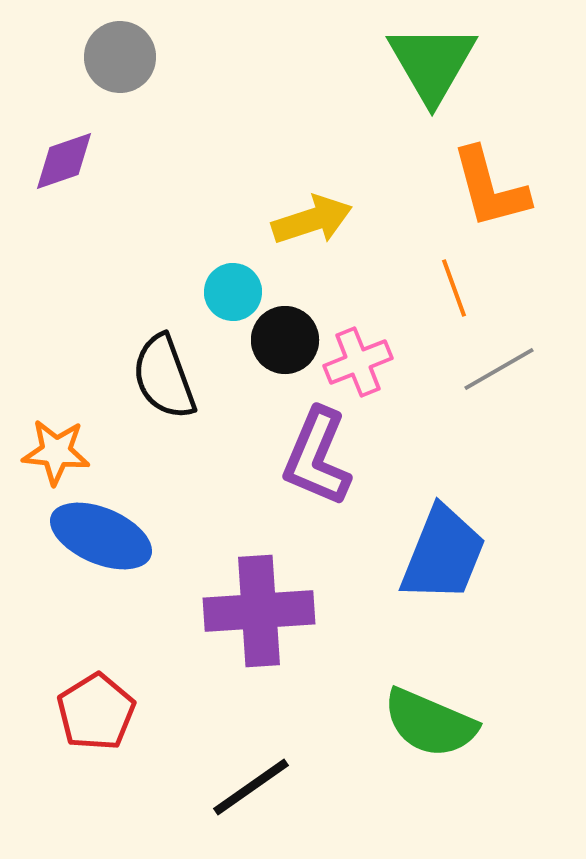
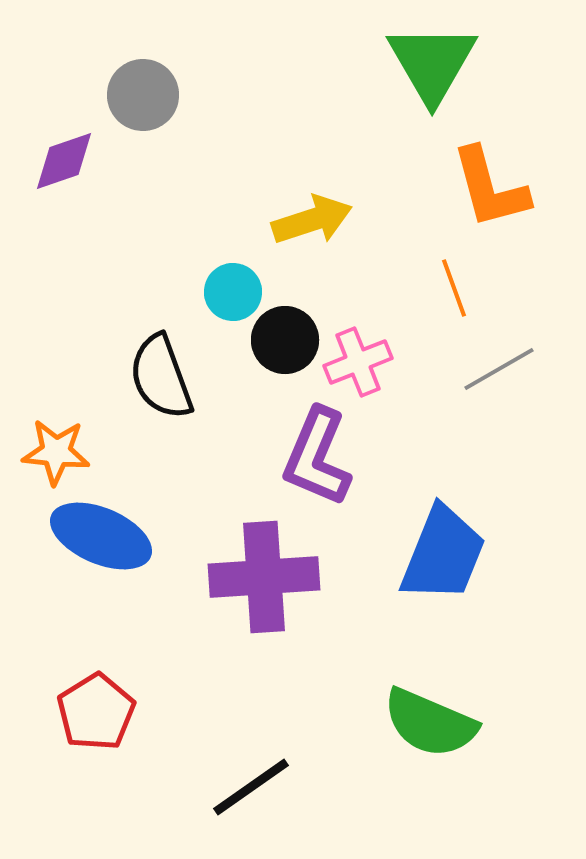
gray circle: moved 23 px right, 38 px down
black semicircle: moved 3 px left
purple cross: moved 5 px right, 34 px up
